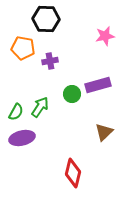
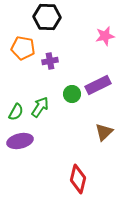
black hexagon: moved 1 px right, 2 px up
purple rectangle: rotated 10 degrees counterclockwise
purple ellipse: moved 2 px left, 3 px down
red diamond: moved 5 px right, 6 px down
